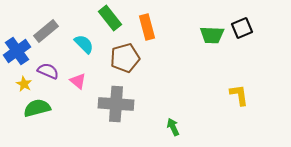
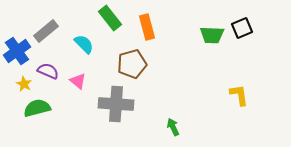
brown pentagon: moved 7 px right, 6 px down
